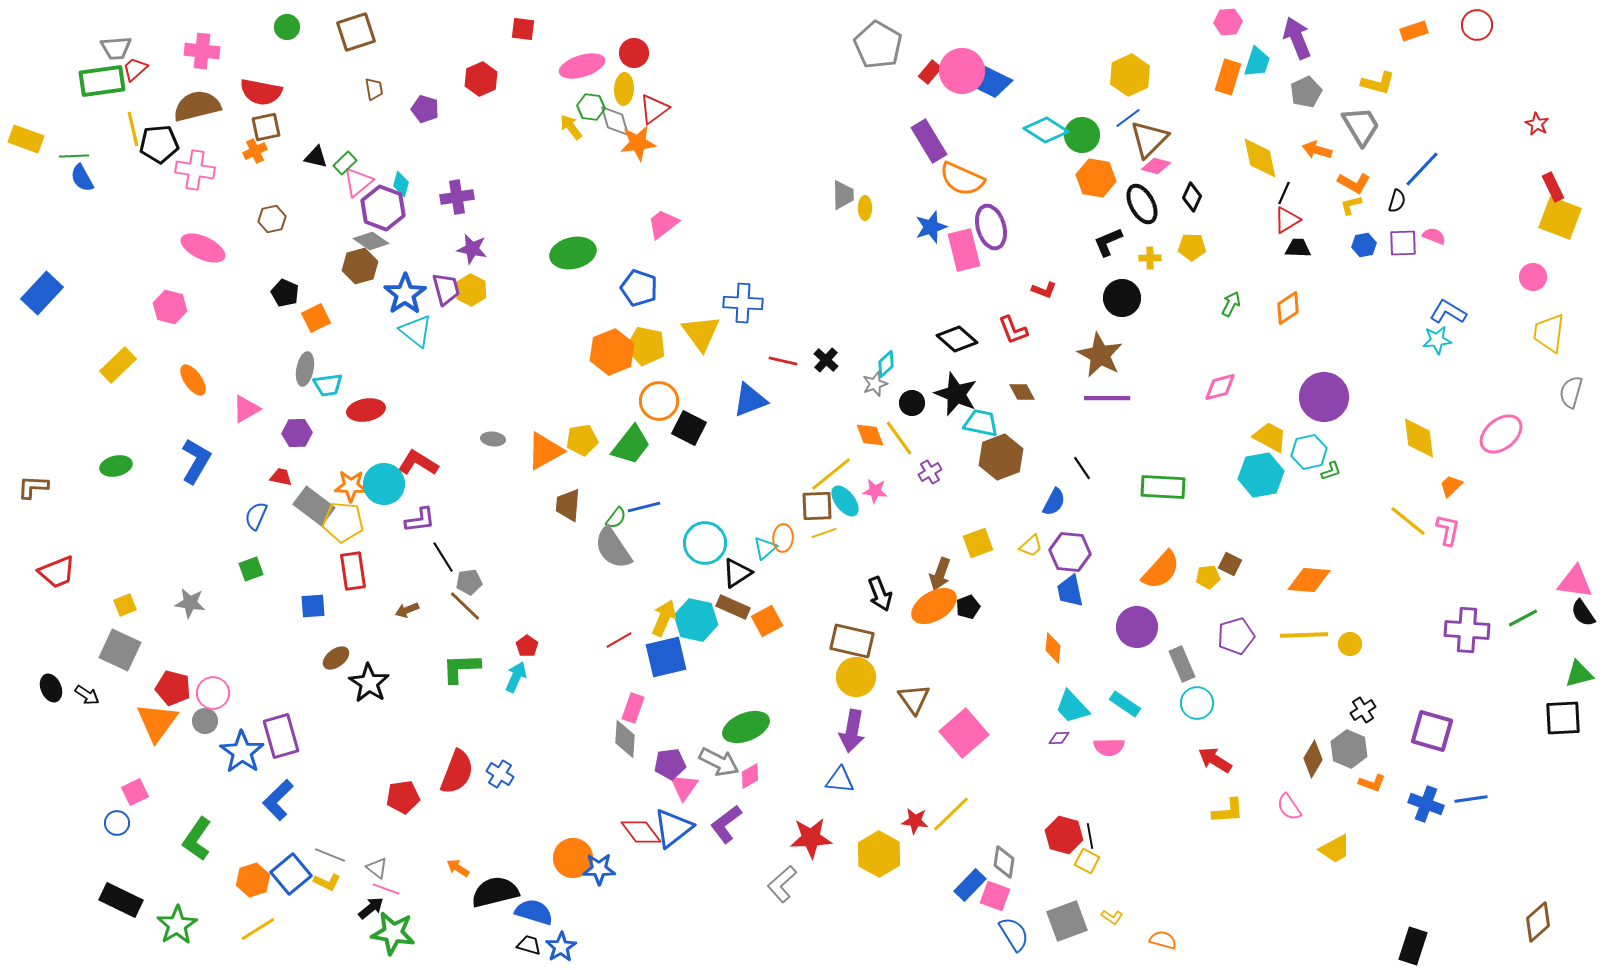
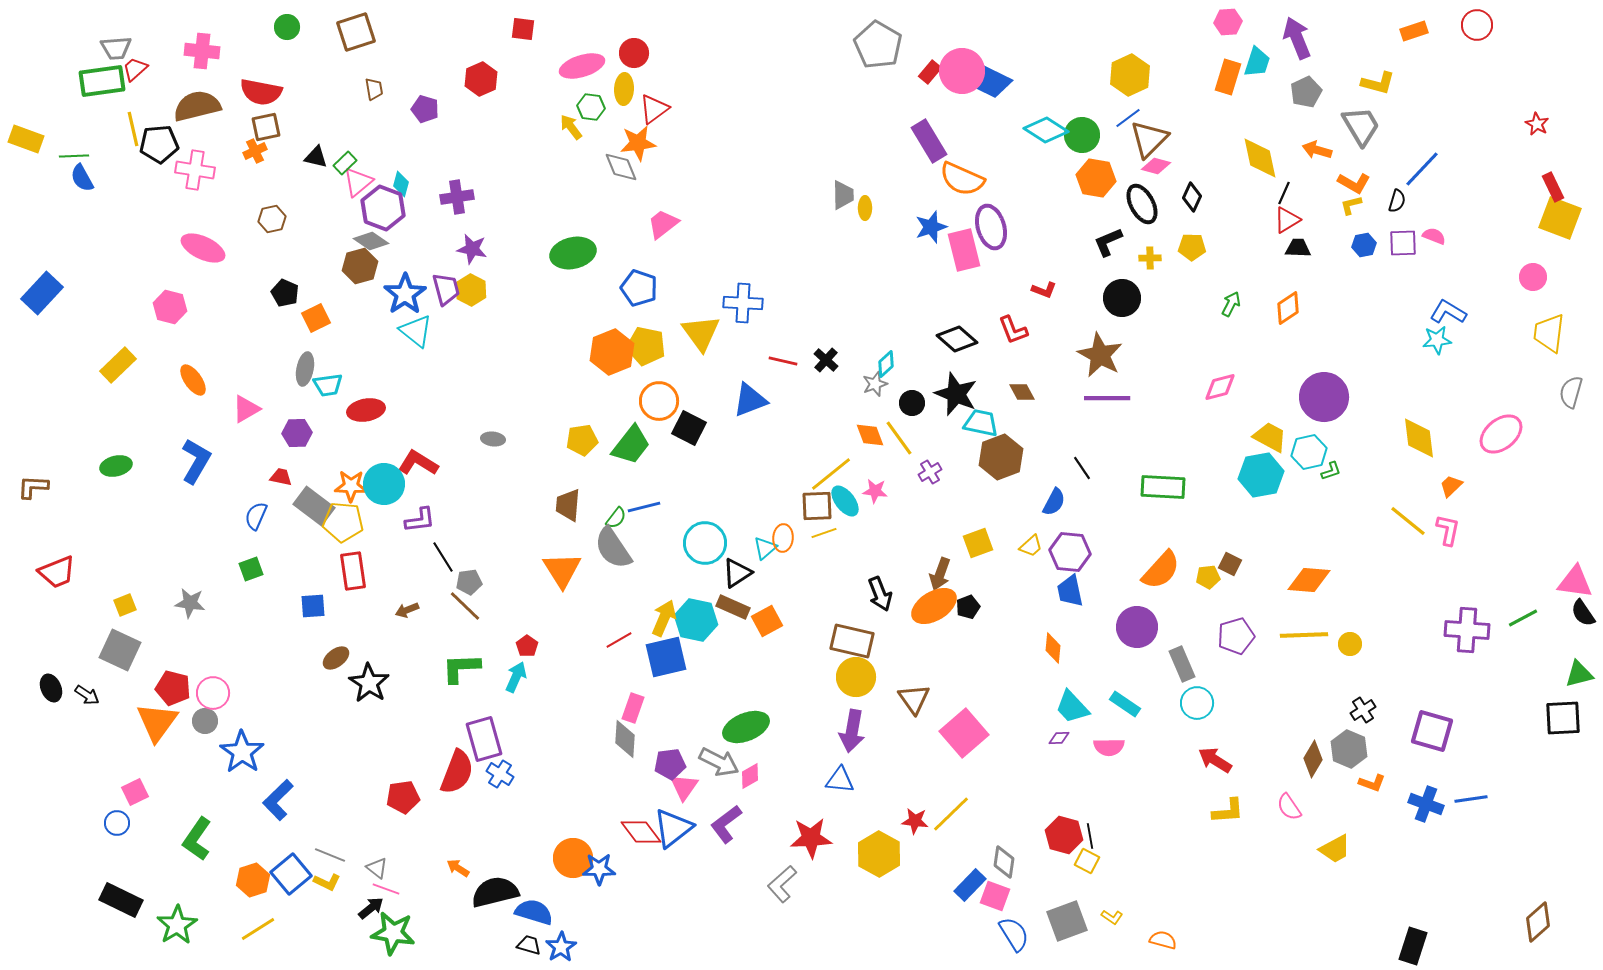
gray diamond at (615, 121): moved 6 px right, 46 px down; rotated 6 degrees counterclockwise
orange triangle at (545, 451): moved 17 px right, 119 px down; rotated 33 degrees counterclockwise
purple rectangle at (281, 736): moved 203 px right, 3 px down
